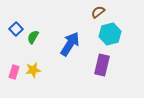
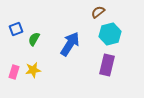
blue square: rotated 24 degrees clockwise
green semicircle: moved 1 px right, 2 px down
purple rectangle: moved 5 px right
